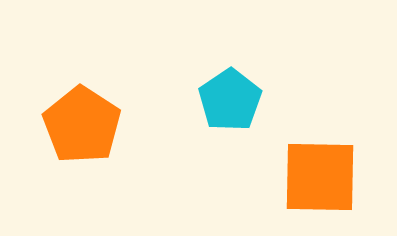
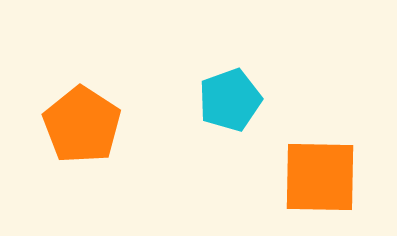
cyan pentagon: rotated 14 degrees clockwise
